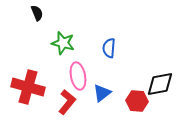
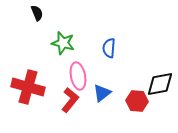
red L-shape: moved 3 px right, 2 px up
